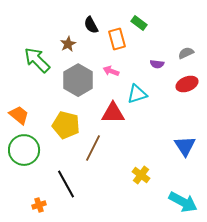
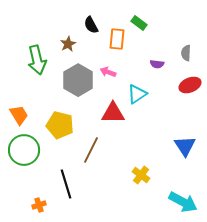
orange rectangle: rotated 20 degrees clockwise
gray semicircle: rotated 63 degrees counterclockwise
green arrow: rotated 148 degrees counterclockwise
pink arrow: moved 3 px left, 1 px down
red ellipse: moved 3 px right, 1 px down
cyan triangle: rotated 15 degrees counterclockwise
orange trapezoid: rotated 20 degrees clockwise
yellow pentagon: moved 6 px left
brown line: moved 2 px left, 2 px down
black line: rotated 12 degrees clockwise
